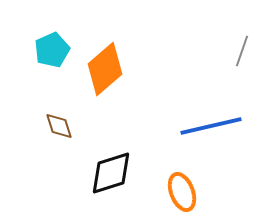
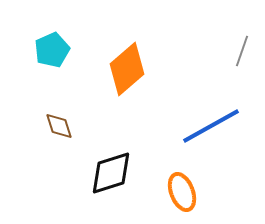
orange diamond: moved 22 px right
blue line: rotated 16 degrees counterclockwise
